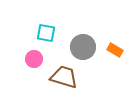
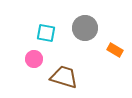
gray circle: moved 2 px right, 19 px up
